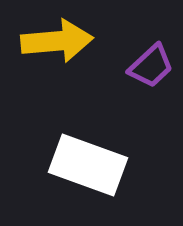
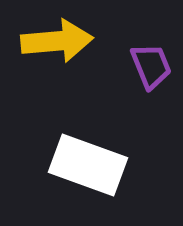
purple trapezoid: rotated 69 degrees counterclockwise
